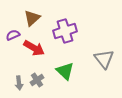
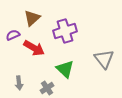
green triangle: moved 2 px up
gray cross: moved 10 px right, 8 px down
